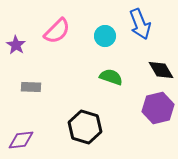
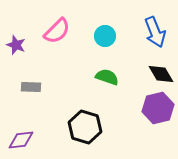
blue arrow: moved 15 px right, 8 px down
purple star: rotated 12 degrees counterclockwise
black diamond: moved 4 px down
green semicircle: moved 4 px left
